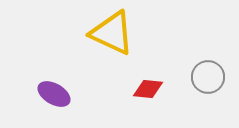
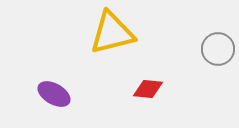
yellow triangle: rotated 39 degrees counterclockwise
gray circle: moved 10 px right, 28 px up
